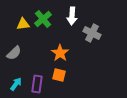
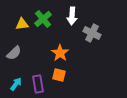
yellow triangle: moved 1 px left
purple rectangle: moved 1 px right; rotated 18 degrees counterclockwise
